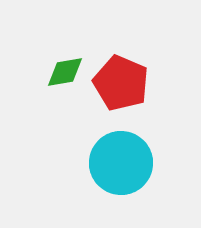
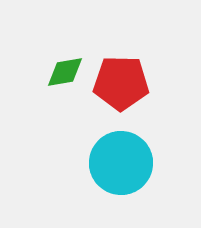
red pentagon: rotated 22 degrees counterclockwise
